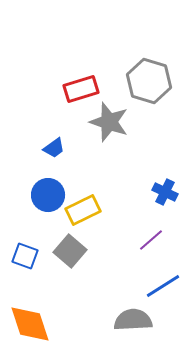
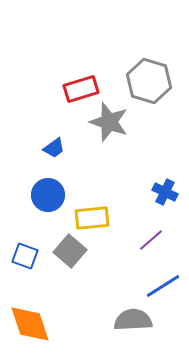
yellow rectangle: moved 9 px right, 8 px down; rotated 20 degrees clockwise
